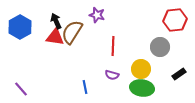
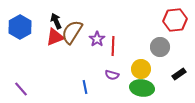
purple star: moved 24 px down; rotated 21 degrees clockwise
red triangle: rotated 30 degrees counterclockwise
